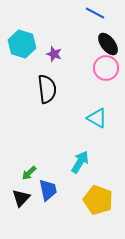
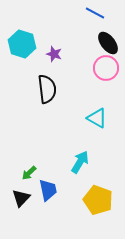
black ellipse: moved 1 px up
